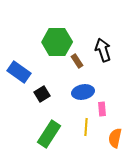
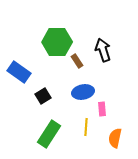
black square: moved 1 px right, 2 px down
